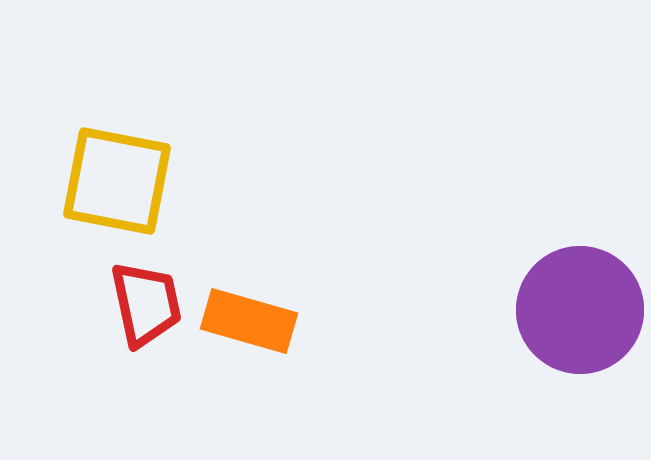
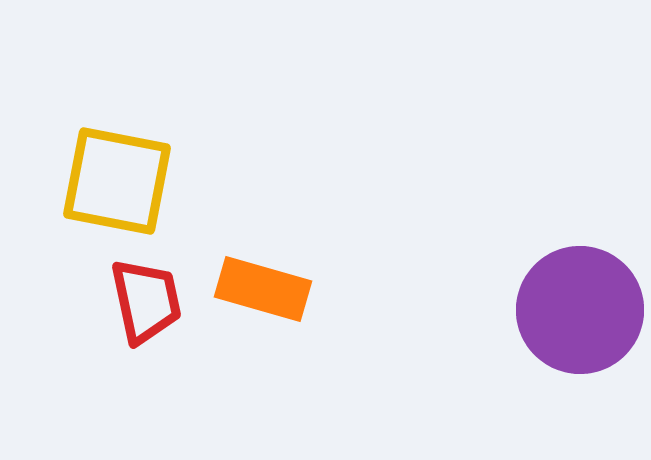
red trapezoid: moved 3 px up
orange rectangle: moved 14 px right, 32 px up
